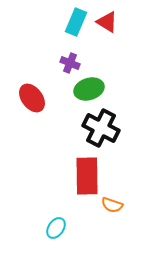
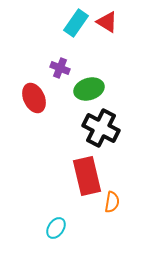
cyan rectangle: moved 1 px down; rotated 12 degrees clockwise
purple cross: moved 10 px left, 5 px down
red ellipse: moved 2 px right; rotated 12 degrees clockwise
red rectangle: rotated 12 degrees counterclockwise
orange semicircle: moved 3 px up; rotated 100 degrees counterclockwise
